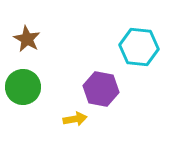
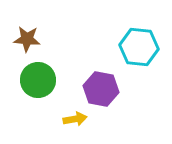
brown star: rotated 24 degrees counterclockwise
green circle: moved 15 px right, 7 px up
